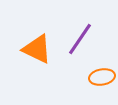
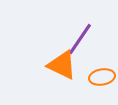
orange triangle: moved 25 px right, 16 px down
